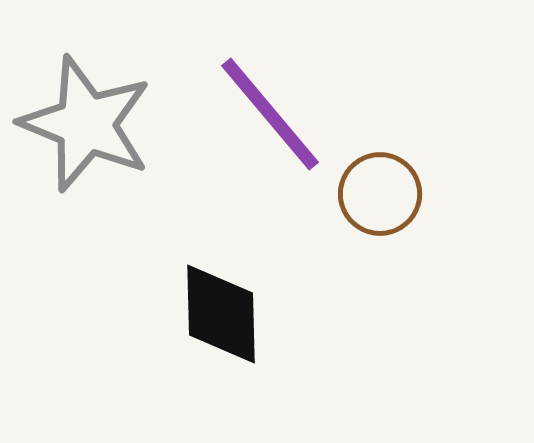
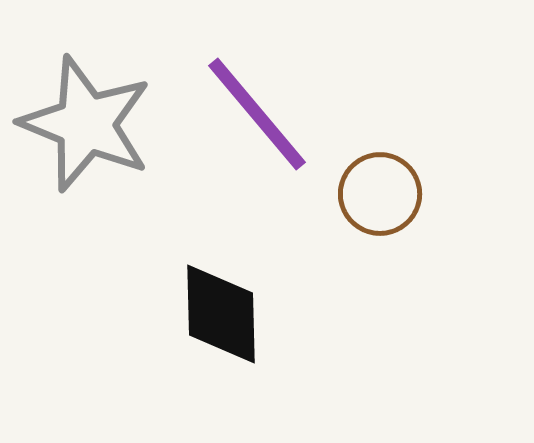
purple line: moved 13 px left
